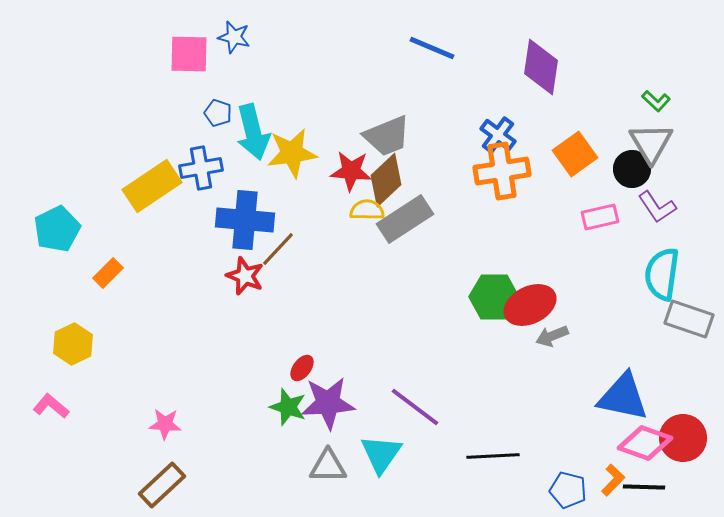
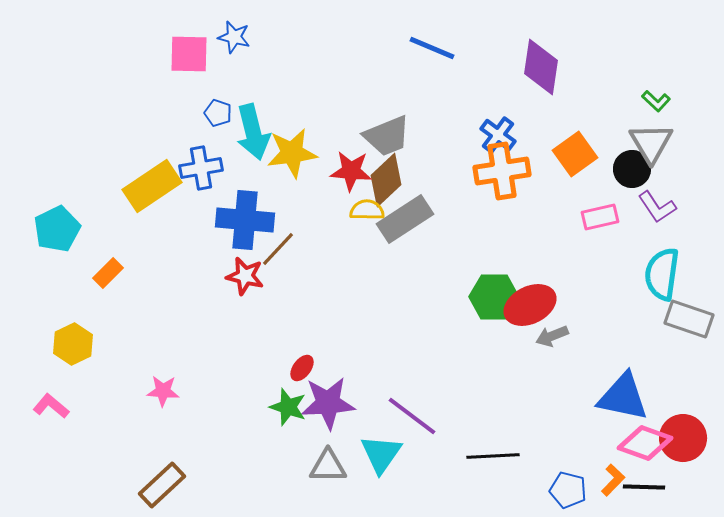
red star at (245, 276): rotated 9 degrees counterclockwise
purple line at (415, 407): moved 3 px left, 9 px down
pink star at (165, 424): moved 2 px left, 33 px up
